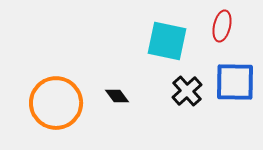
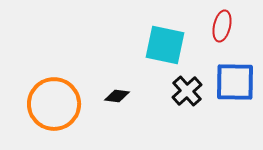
cyan square: moved 2 px left, 4 px down
black diamond: rotated 45 degrees counterclockwise
orange circle: moved 2 px left, 1 px down
